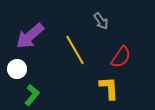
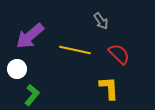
yellow line: rotated 48 degrees counterclockwise
red semicircle: moved 2 px left, 3 px up; rotated 80 degrees counterclockwise
